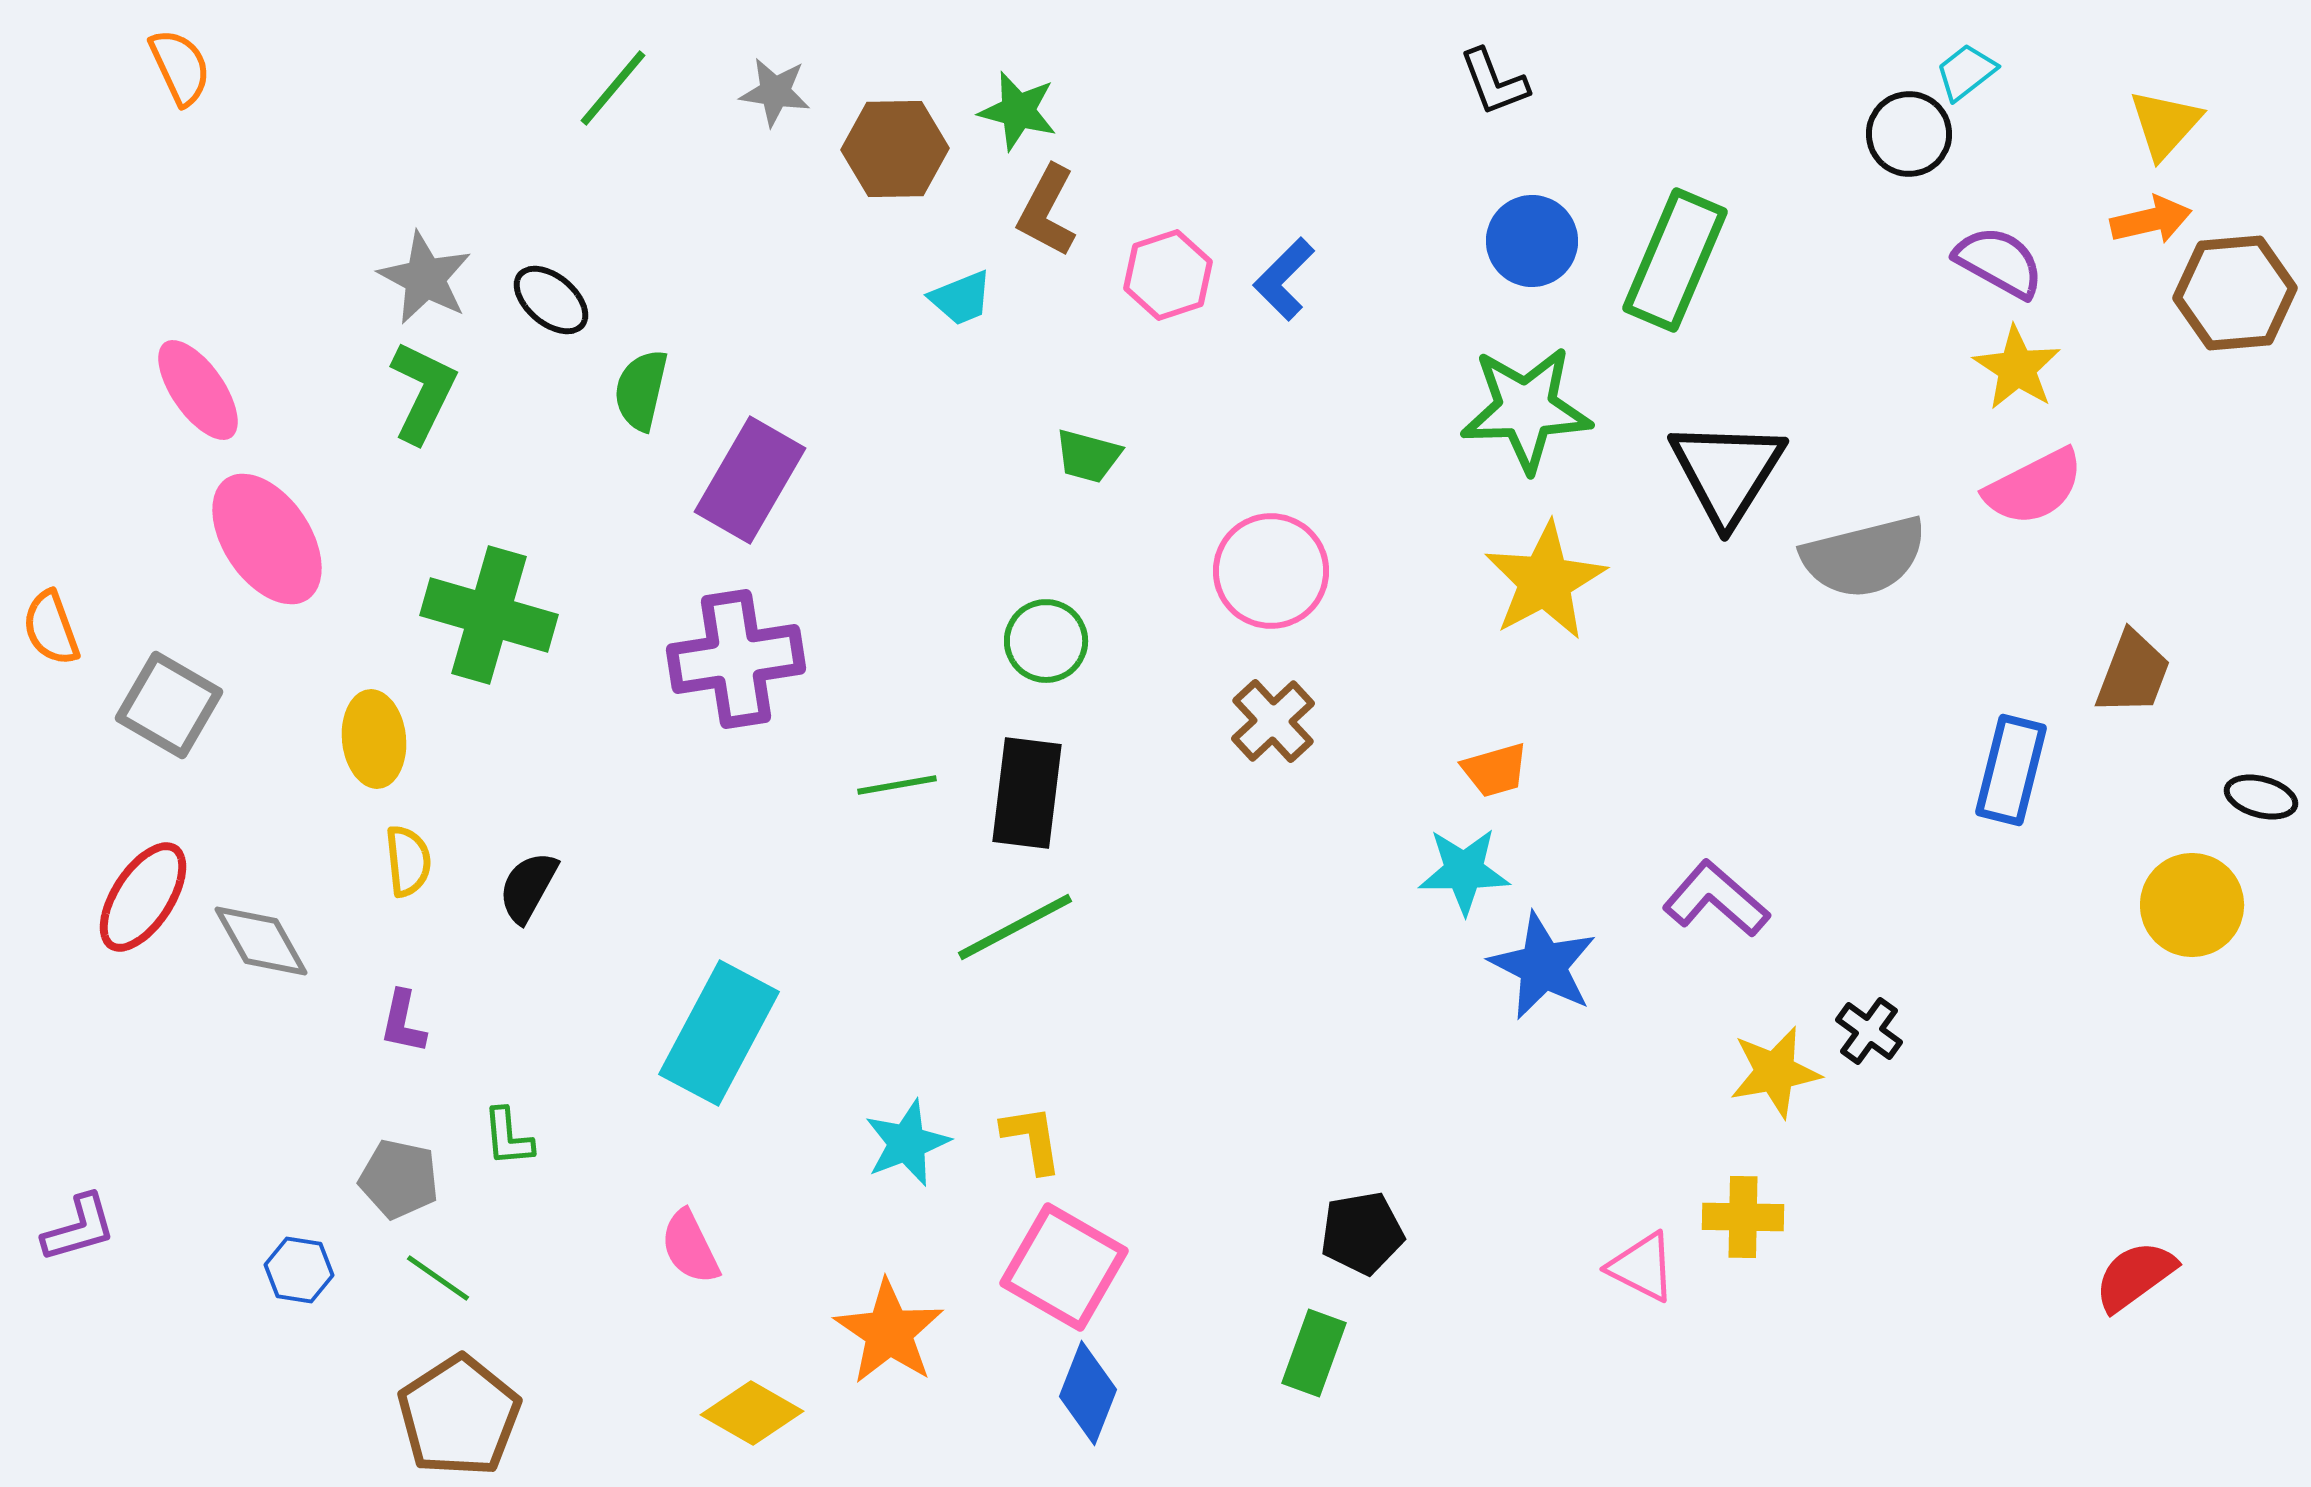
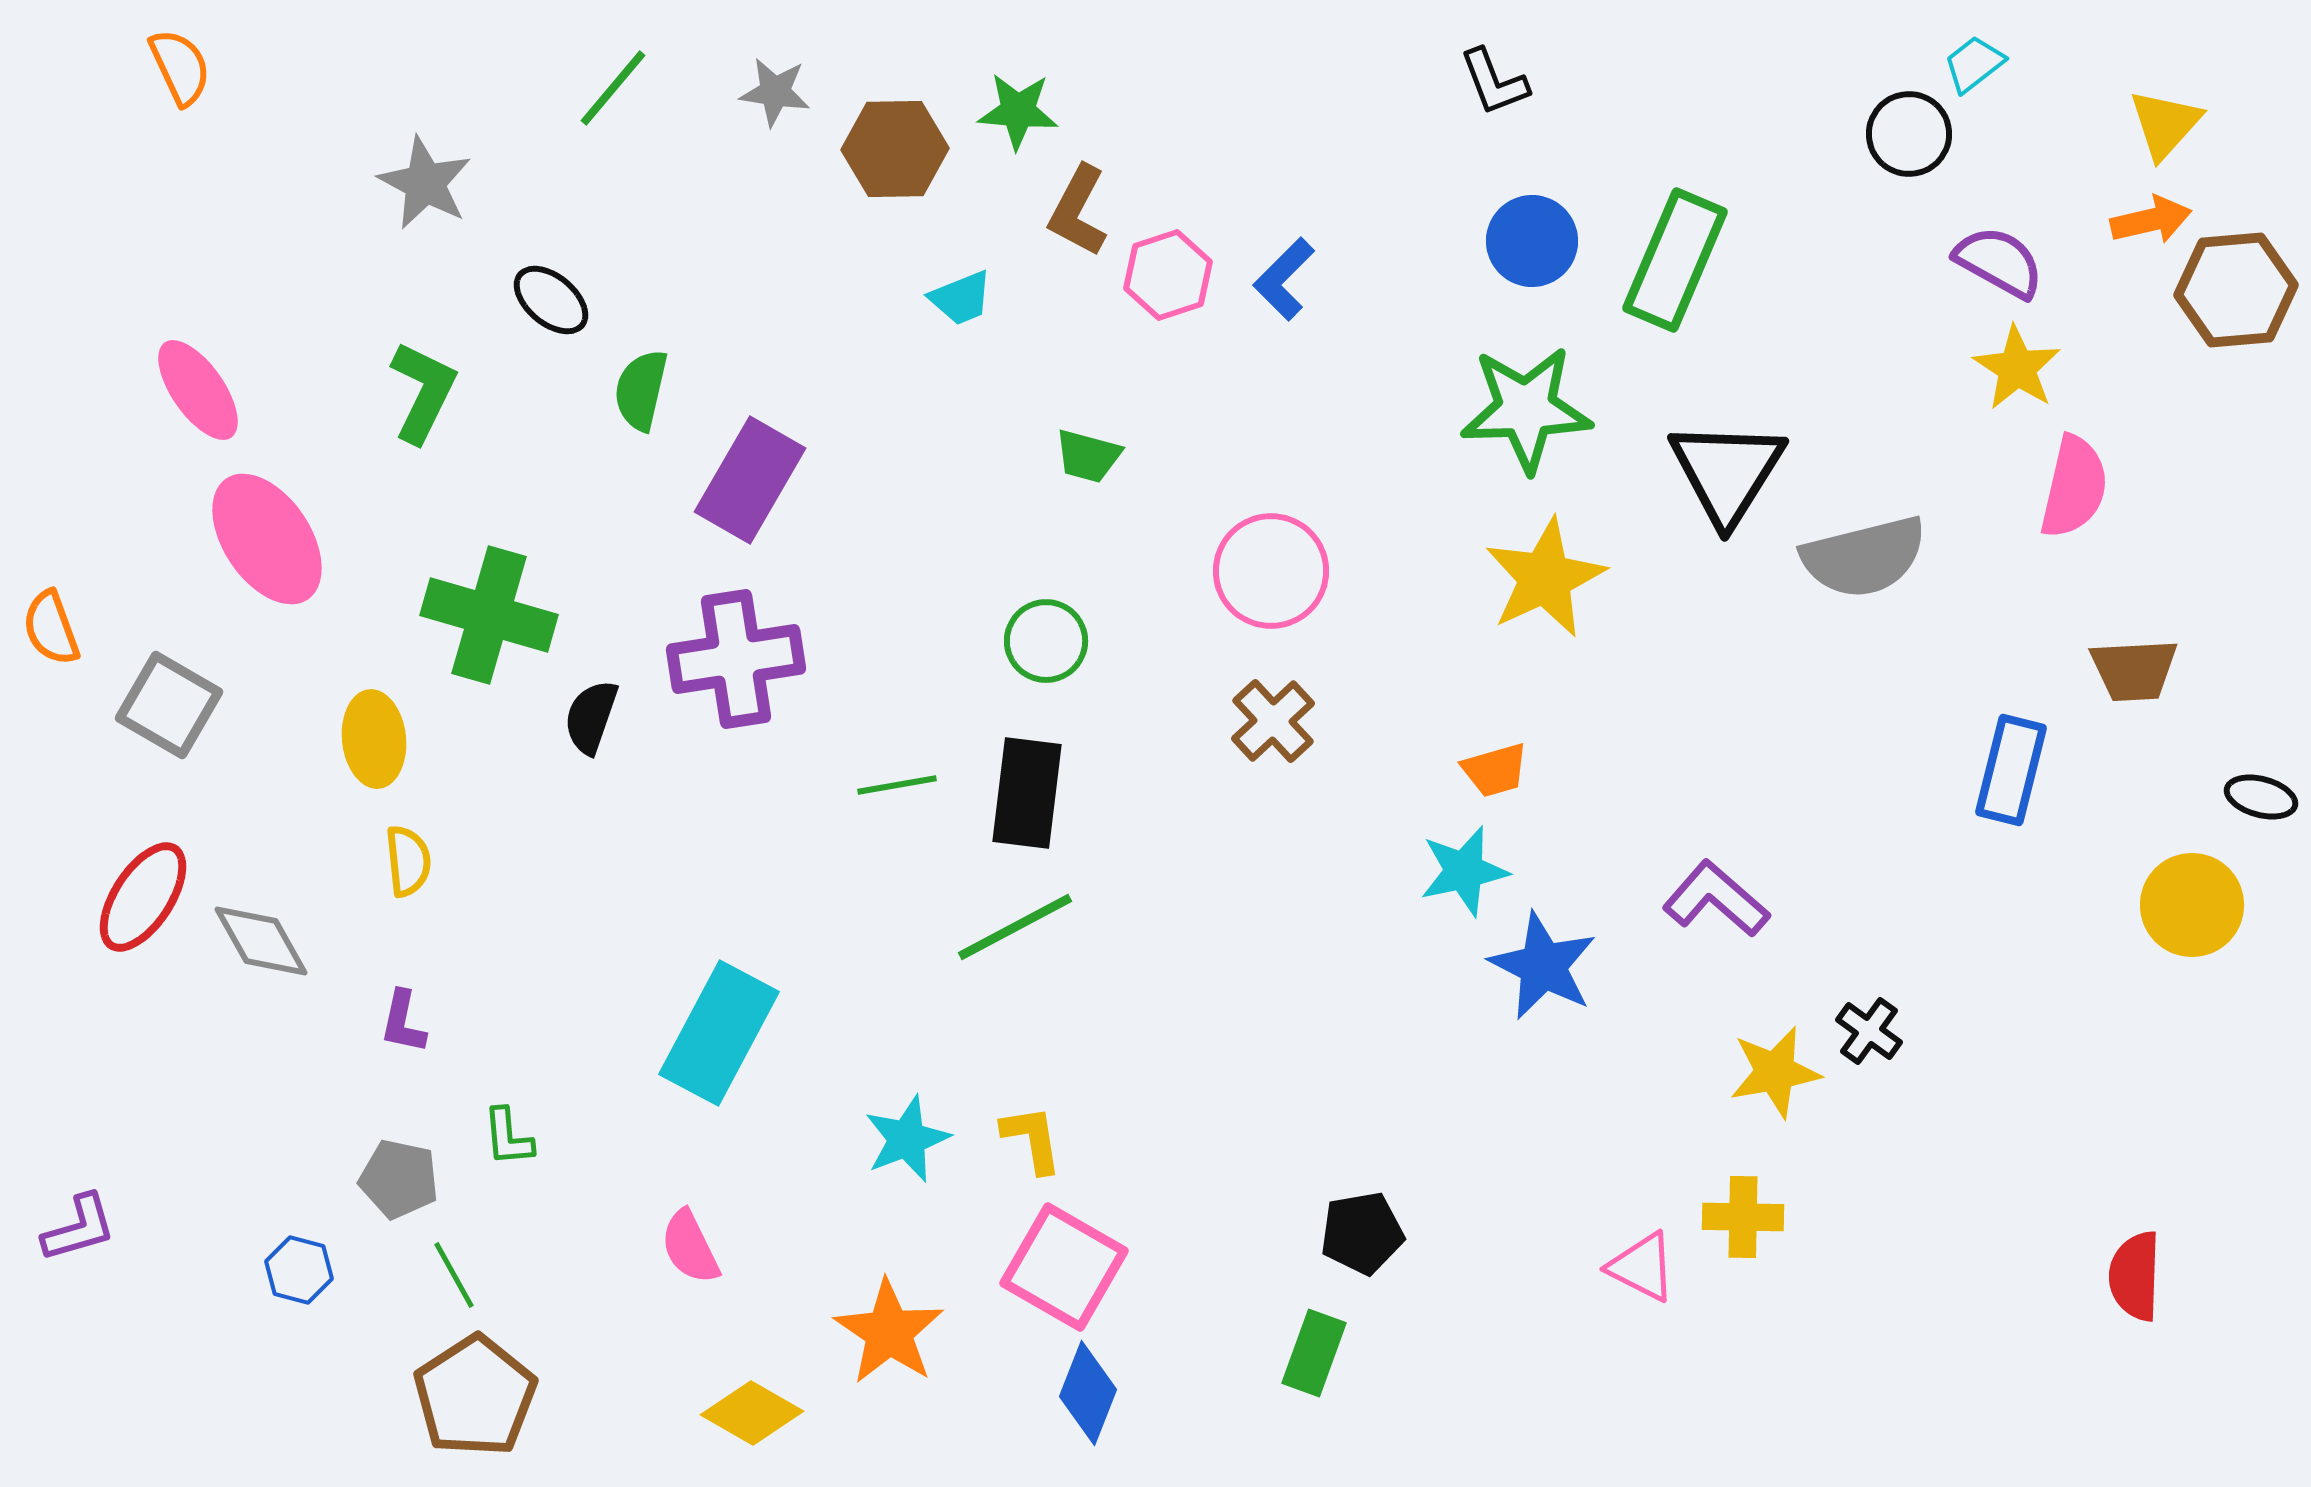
cyan trapezoid at (1966, 72): moved 8 px right, 8 px up
green star at (1018, 111): rotated 10 degrees counterclockwise
brown L-shape at (1047, 211): moved 31 px right
gray star at (425, 278): moved 95 px up
brown hexagon at (2235, 293): moved 1 px right, 3 px up
pink semicircle at (2034, 487): moved 40 px right; rotated 50 degrees counterclockwise
yellow star at (1545, 581): moved 3 px up; rotated 3 degrees clockwise
brown trapezoid at (2133, 673): moved 1 px right, 3 px up; rotated 66 degrees clockwise
cyan star at (1464, 871): rotated 12 degrees counterclockwise
black semicircle at (528, 887): moved 63 px right, 170 px up; rotated 10 degrees counterclockwise
cyan star at (907, 1143): moved 4 px up
blue hexagon at (299, 1270): rotated 6 degrees clockwise
red semicircle at (2135, 1276): rotated 52 degrees counterclockwise
green line at (438, 1278): moved 16 px right, 3 px up; rotated 26 degrees clockwise
brown pentagon at (459, 1416): moved 16 px right, 20 px up
